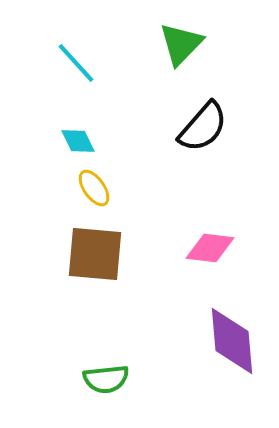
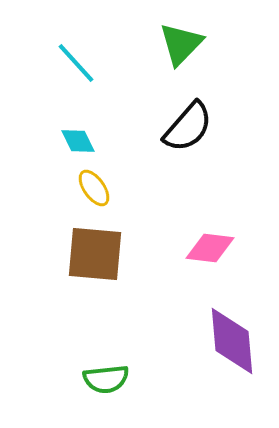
black semicircle: moved 15 px left
